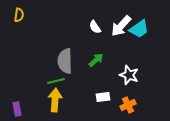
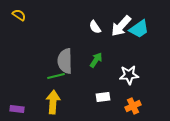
yellow semicircle: rotated 64 degrees counterclockwise
green arrow: rotated 14 degrees counterclockwise
white star: rotated 24 degrees counterclockwise
green line: moved 5 px up
yellow arrow: moved 2 px left, 2 px down
orange cross: moved 5 px right, 1 px down
purple rectangle: rotated 72 degrees counterclockwise
